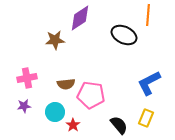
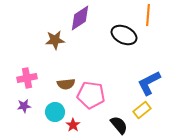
yellow rectangle: moved 4 px left, 8 px up; rotated 30 degrees clockwise
